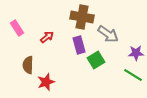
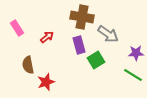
brown semicircle: rotated 12 degrees counterclockwise
